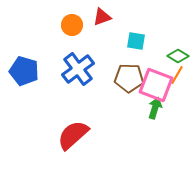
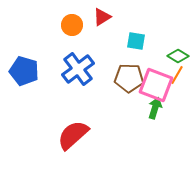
red triangle: rotated 12 degrees counterclockwise
